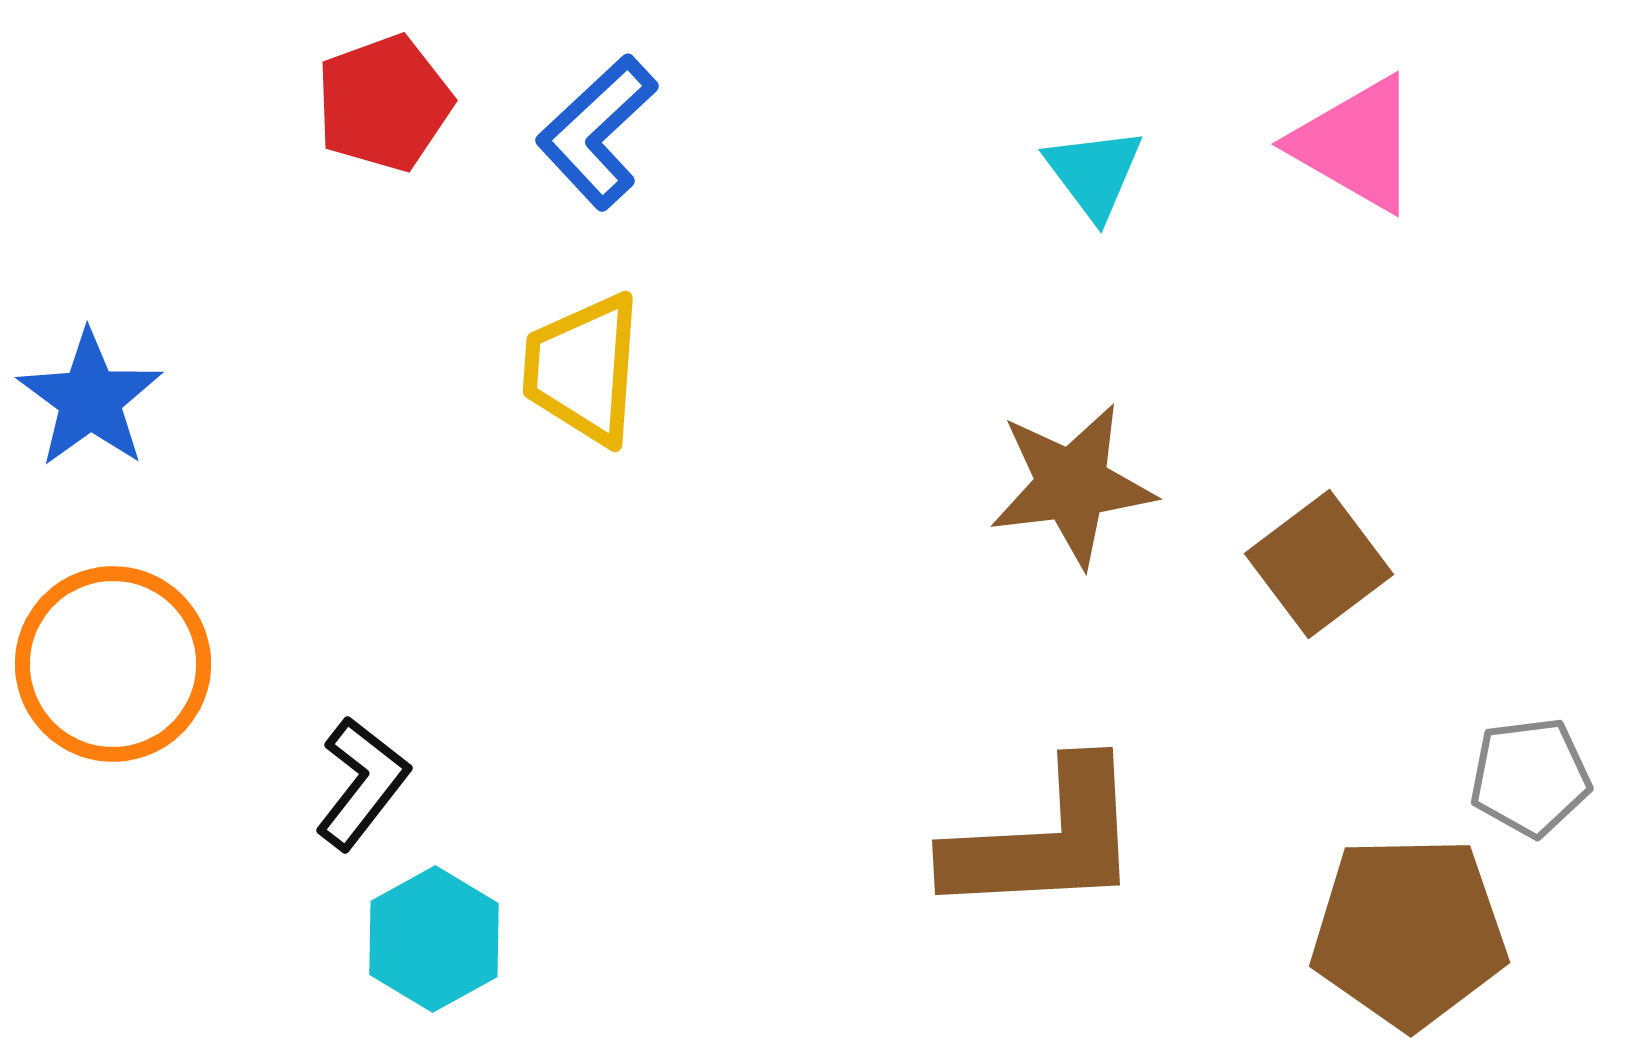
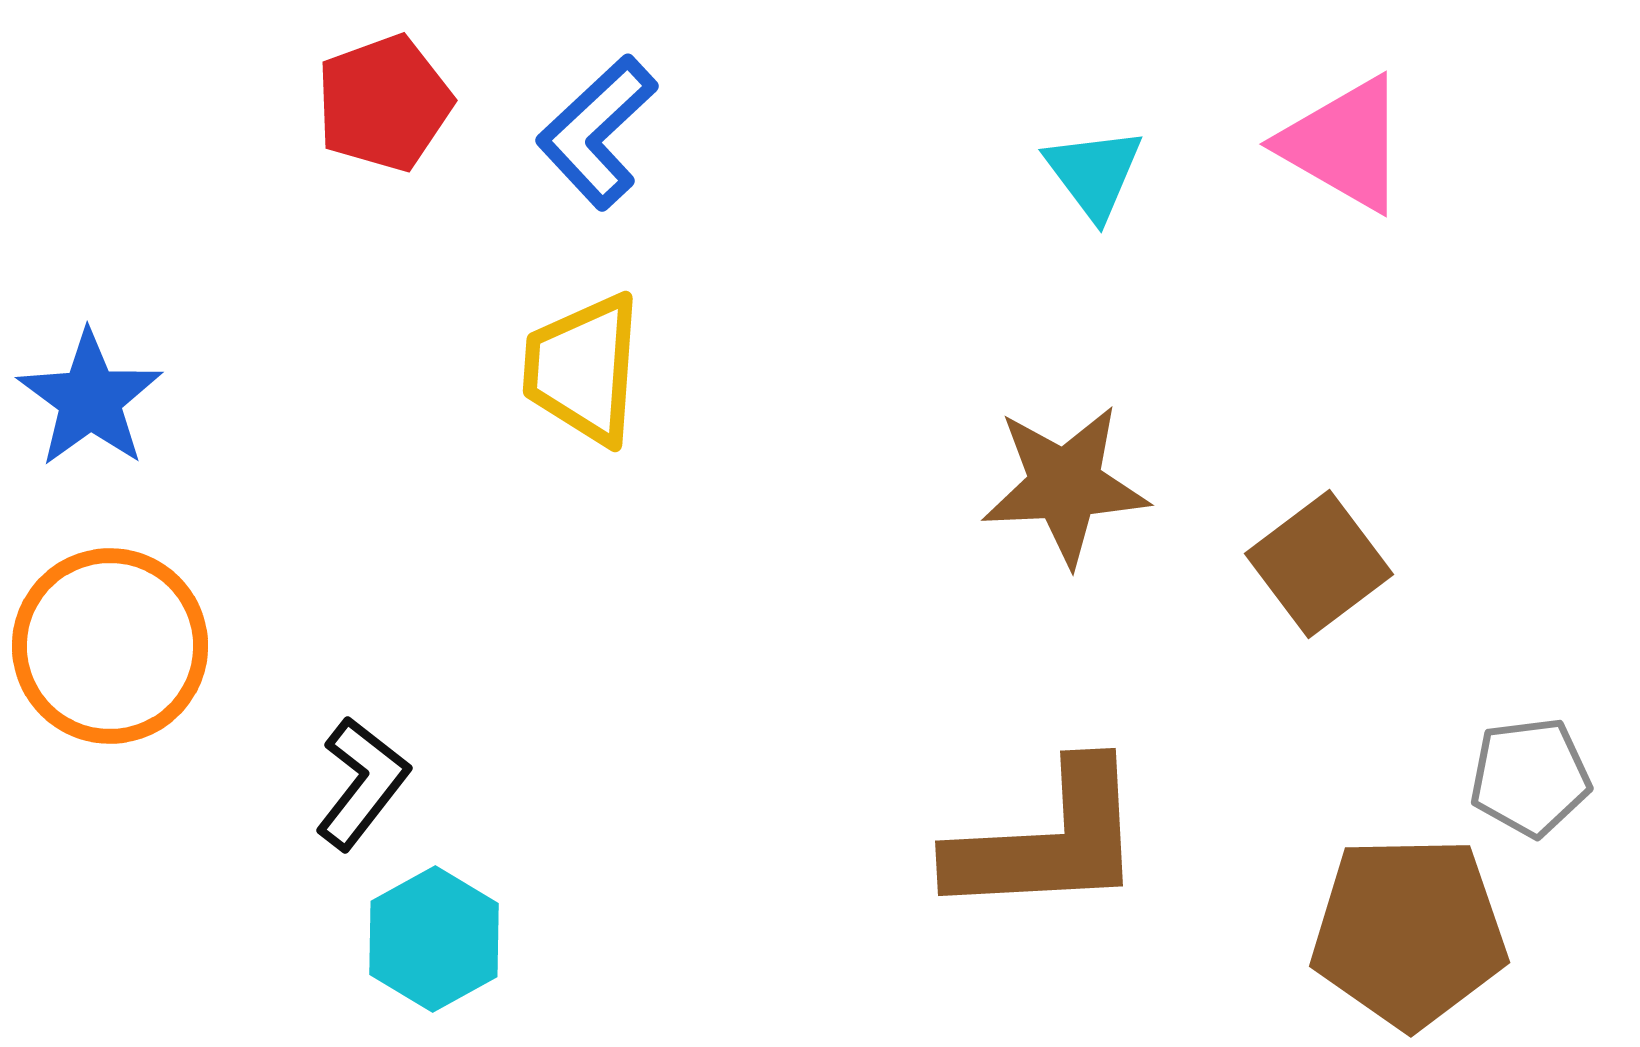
pink triangle: moved 12 px left
brown star: moved 7 px left; rotated 4 degrees clockwise
orange circle: moved 3 px left, 18 px up
brown L-shape: moved 3 px right, 1 px down
